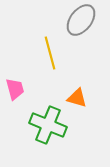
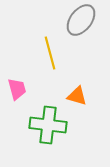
pink trapezoid: moved 2 px right
orange triangle: moved 2 px up
green cross: rotated 15 degrees counterclockwise
